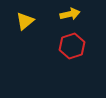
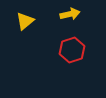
red hexagon: moved 4 px down
